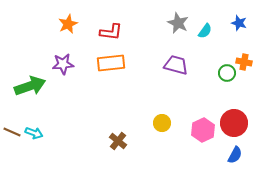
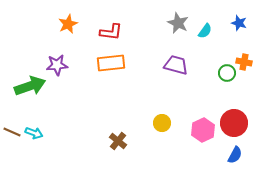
purple star: moved 6 px left, 1 px down
